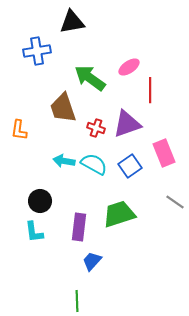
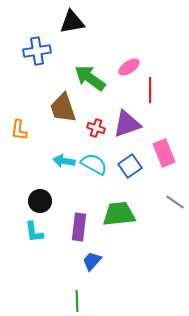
green trapezoid: rotated 12 degrees clockwise
